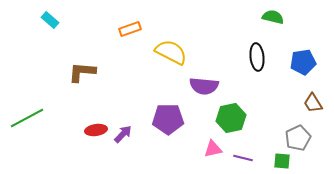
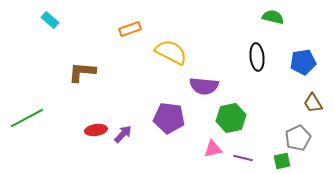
purple pentagon: moved 1 px right, 1 px up; rotated 8 degrees clockwise
green square: rotated 18 degrees counterclockwise
